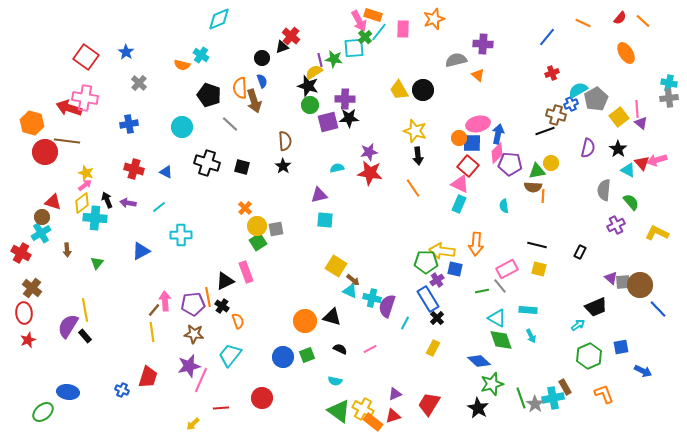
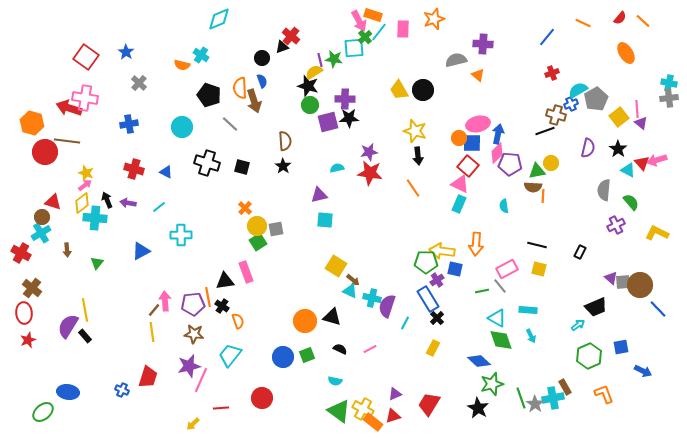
black triangle at (225, 281): rotated 18 degrees clockwise
